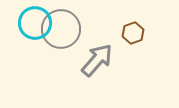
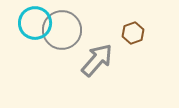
gray circle: moved 1 px right, 1 px down
